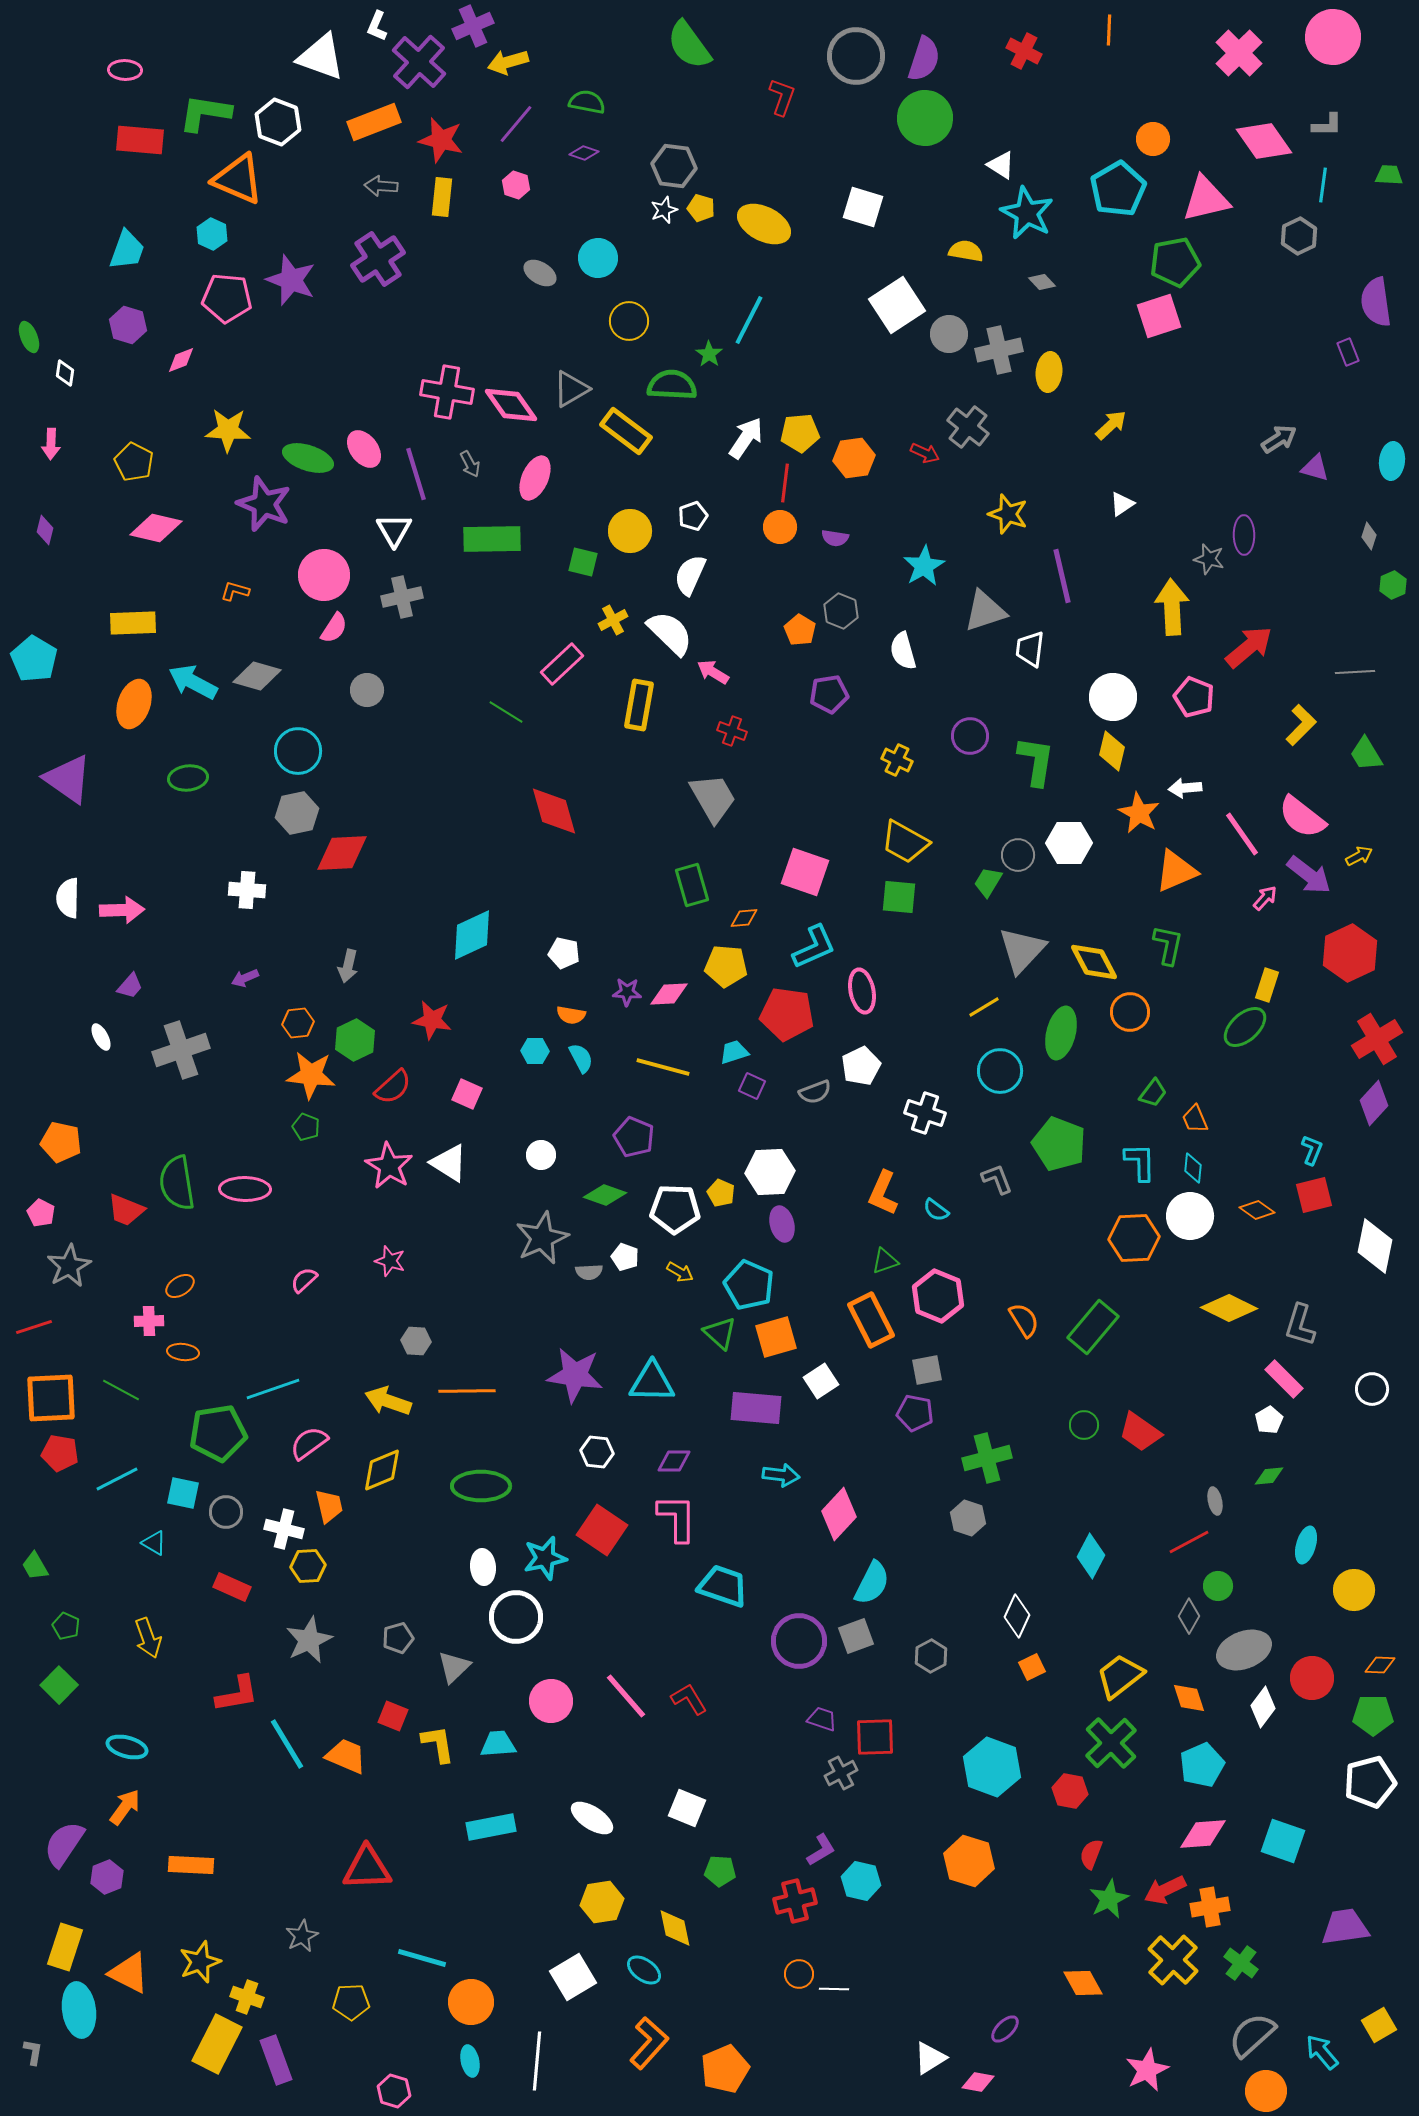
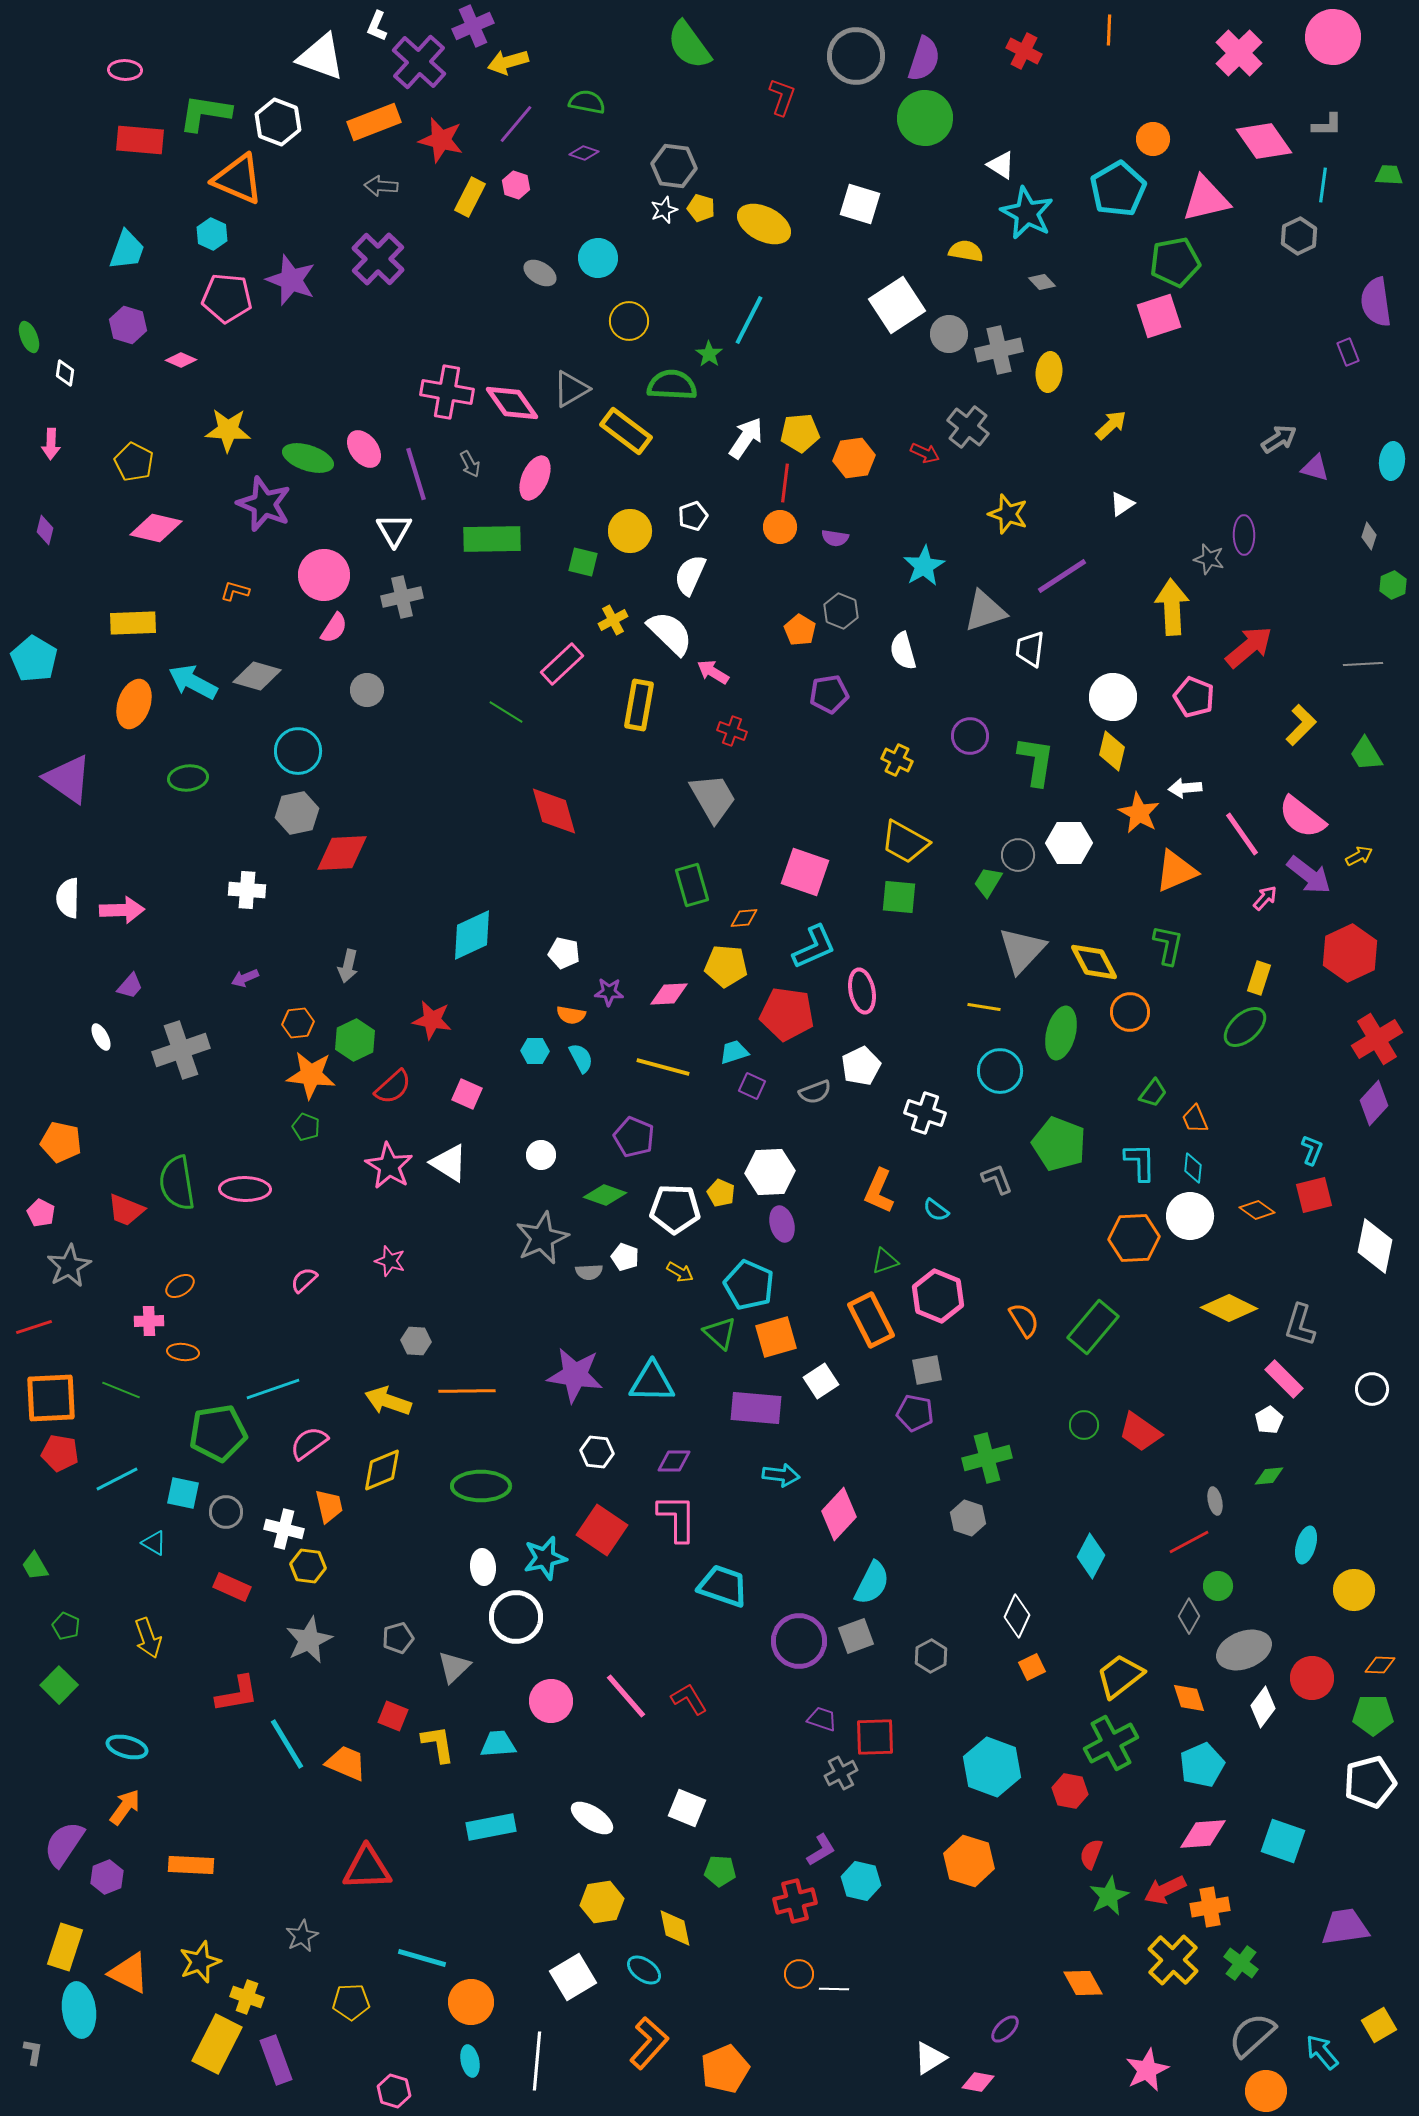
yellow rectangle at (442, 197): moved 28 px right; rotated 21 degrees clockwise
white square at (863, 207): moved 3 px left, 3 px up
purple cross at (378, 259): rotated 12 degrees counterclockwise
pink diamond at (181, 360): rotated 44 degrees clockwise
pink diamond at (511, 405): moved 1 px right, 2 px up
purple line at (1062, 576): rotated 70 degrees clockwise
gray line at (1355, 672): moved 8 px right, 8 px up
yellow rectangle at (1267, 985): moved 8 px left, 7 px up
purple star at (627, 992): moved 18 px left
yellow line at (984, 1007): rotated 40 degrees clockwise
orange L-shape at (883, 1193): moved 4 px left, 2 px up
green line at (121, 1390): rotated 6 degrees counterclockwise
yellow hexagon at (308, 1566): rotated 12 degrees clockwise
green cross at (1111, 1743): rotated 16 degrees clockwise
orange trapezoid at (346, 1756): moved 7 px down
green star at (1109, 1899): moved 3 px up
